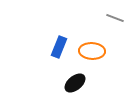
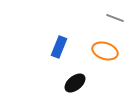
orange ellipse: moved 13 px right; rotated 15 degrees clockwise
